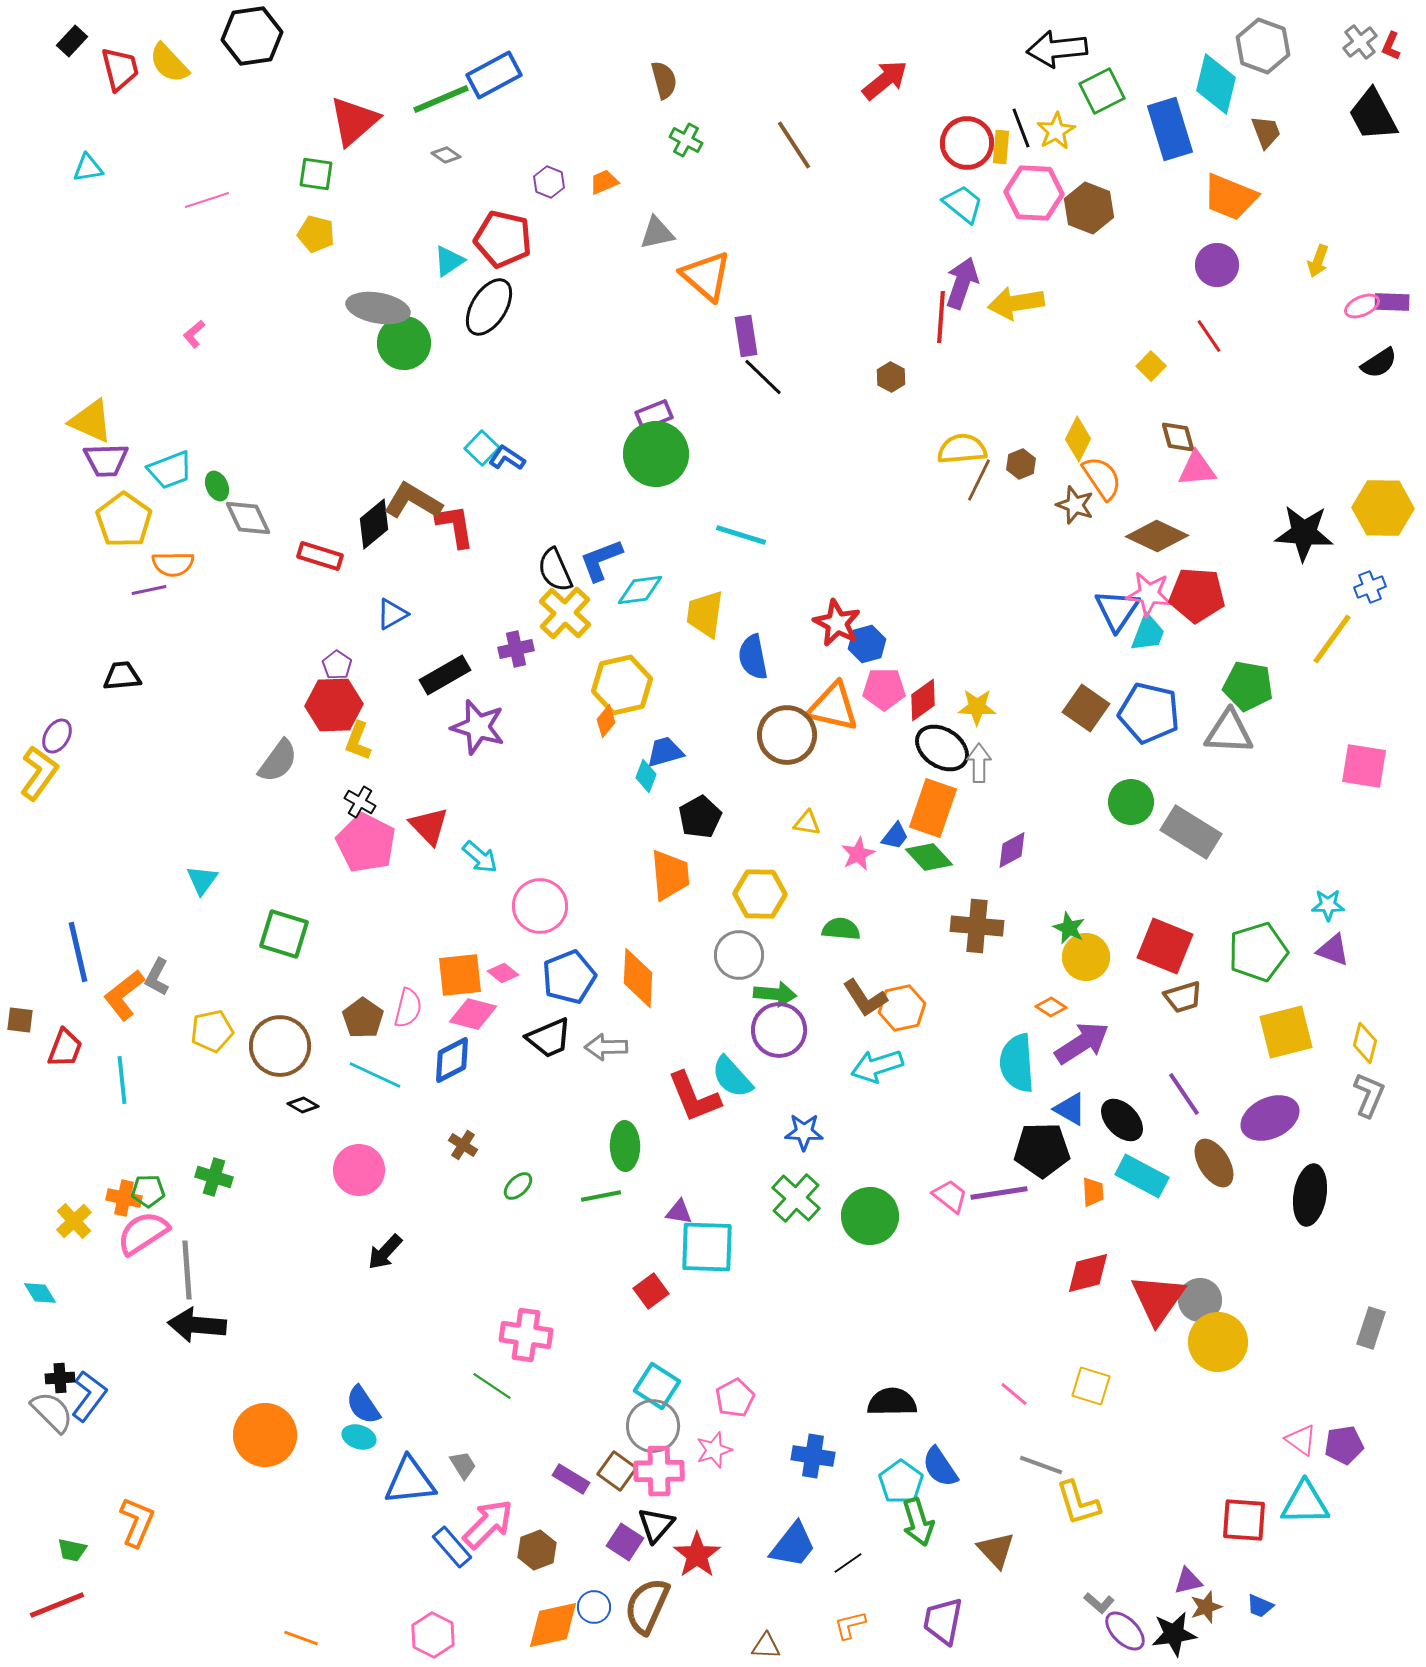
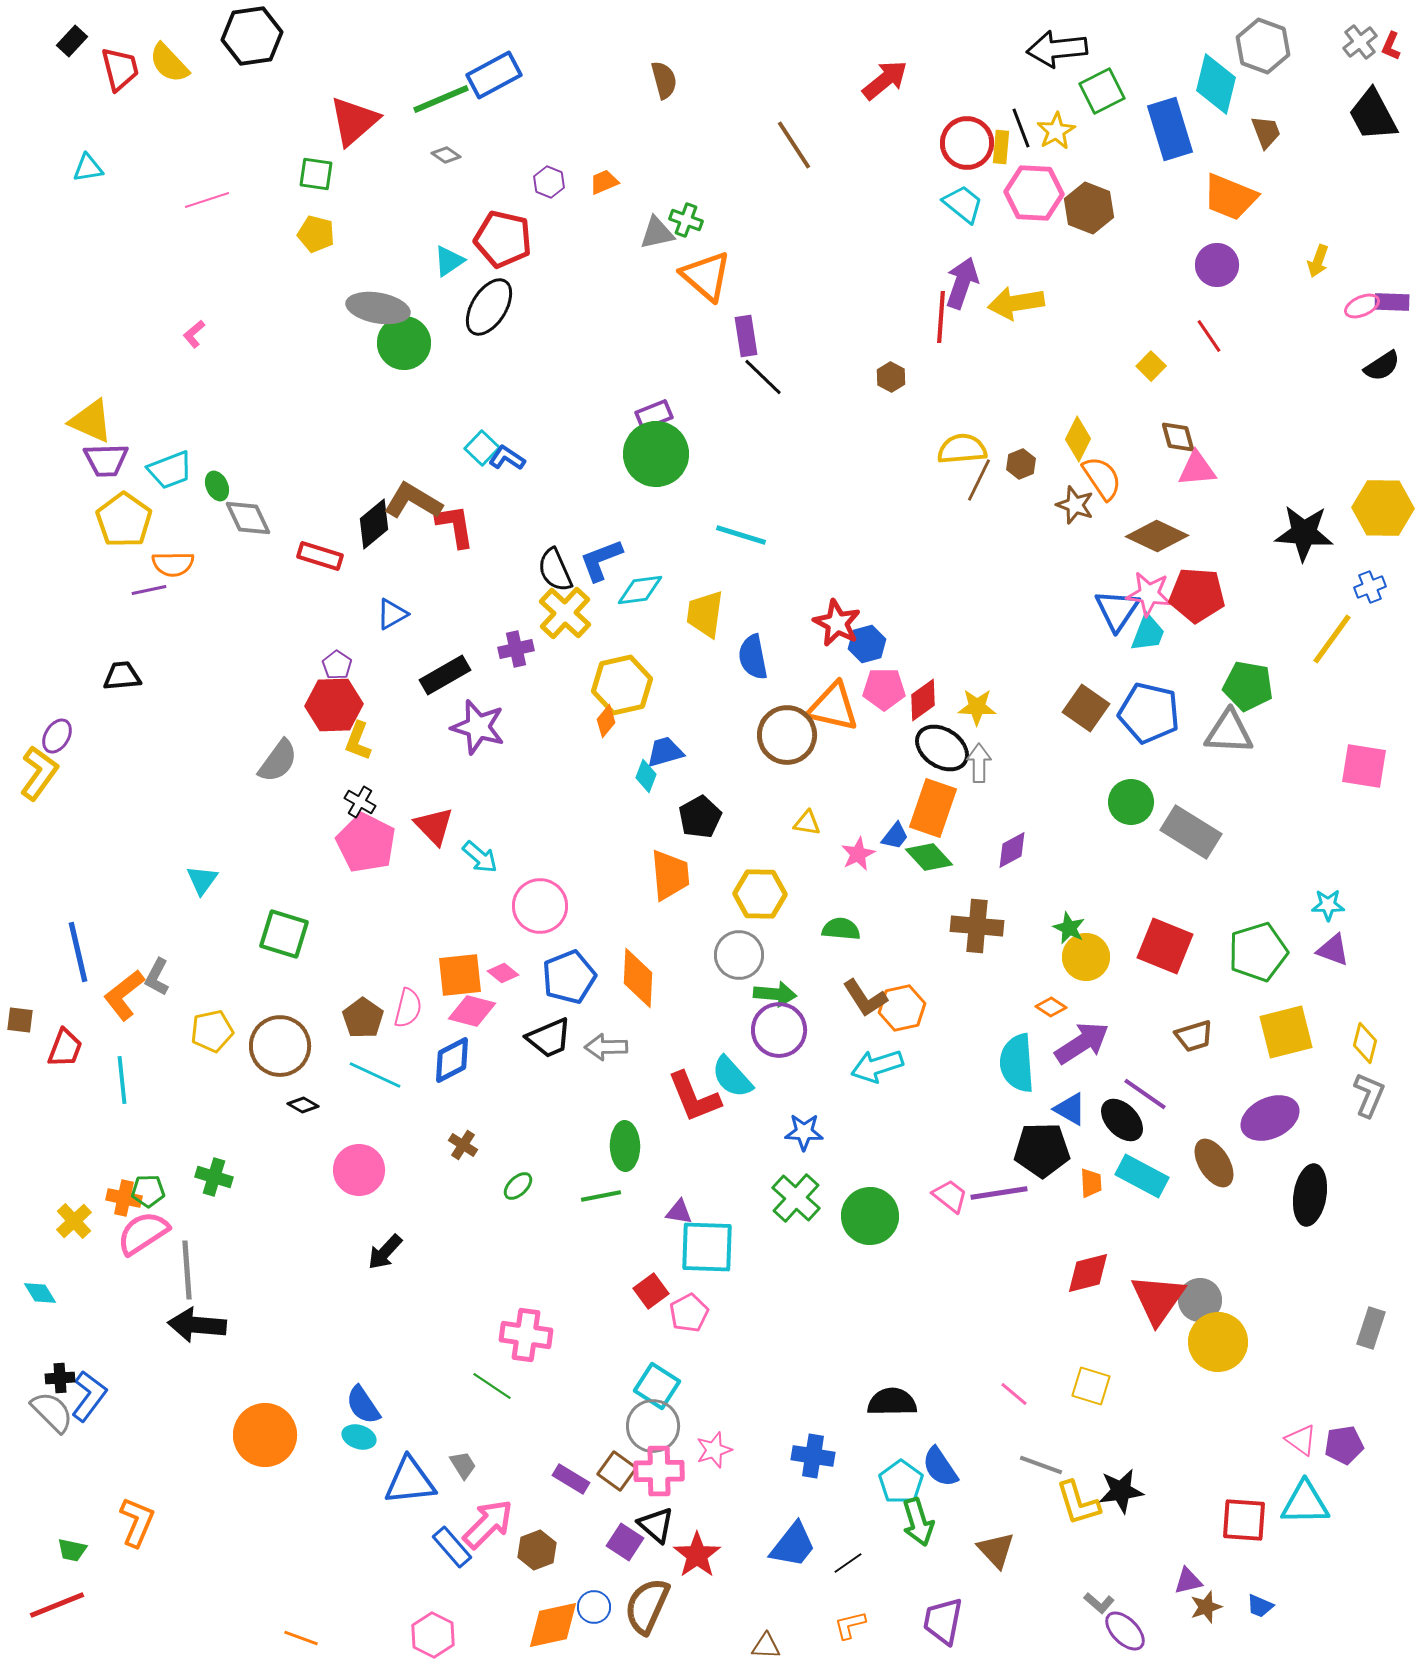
green cross at (686, 140): moved 80 px down; rotated 8 degrees counterclockwise
black semicircle at (1379, 363): moved 3 px right, 3 px down
red triangle at (429, 826): moved 5 px right
brown trapezoid at (1183, 997): moved 11 px right, 39 px down
pink diamond at (473, 1014): moved 1 px left, 3 px up
purple line at (1184, 1094): moved 39 px left; rotated 21 degrees counterclockwise
orange trapezoid at (1093, 1192): moved 2 px left, 9 px up
pink pentagon at (735, 1398): moved 46 px left, 85 px up
black triangle at (656, 1525): rotated 30 degrees counterclockwise
black star at (1174, 1634): moved 53 px left, 143 px up
